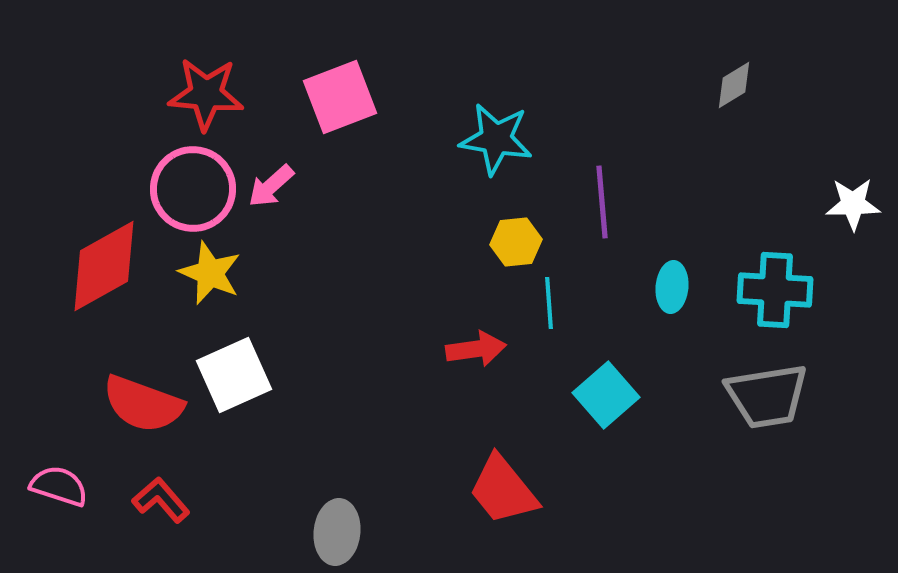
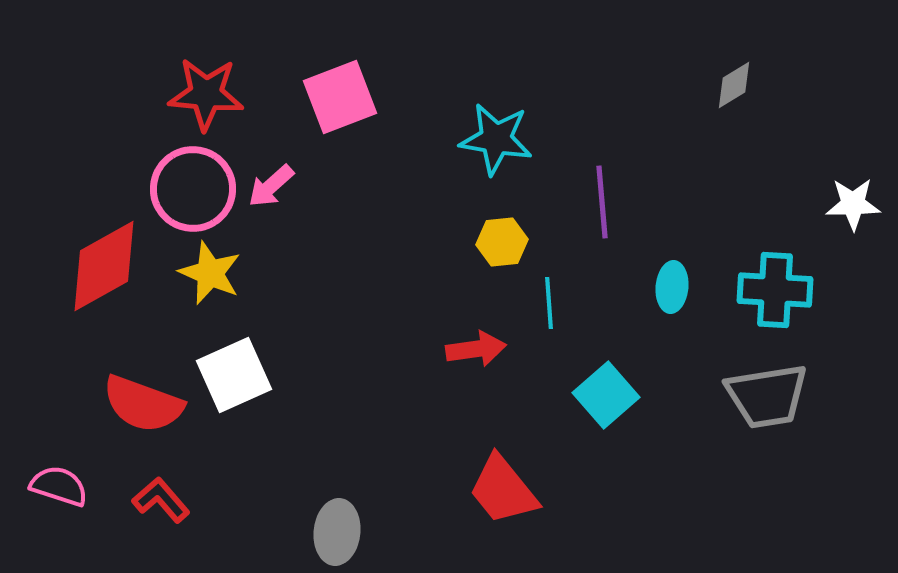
yellow hexagon: moved 14 px left
